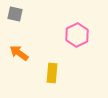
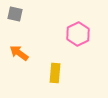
pink hexagon: moved 1 px right, 1 px up
yellow rectangle: moved 3 px right
